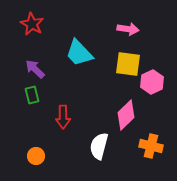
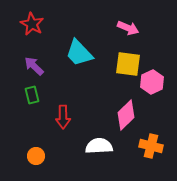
pink arrow: moved 1 px up; rotated 15 degrees clockwise
purple arrow: moved 1 px left, 3 px up
white semicircle: rotated 72 degrees clockwise
